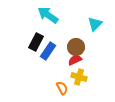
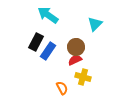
yellow cross: moved 4 px right
